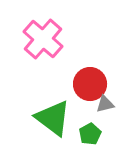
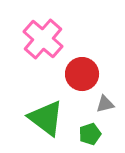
red circle: moved 8 px left, 10 px up
green triangle: moved 7 px left
green pentagon: rotated 10 degrees clockwise
